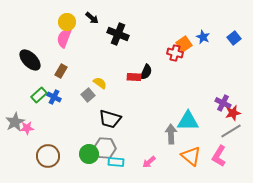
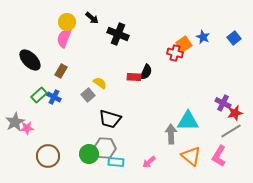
red star: moved 2 px right
